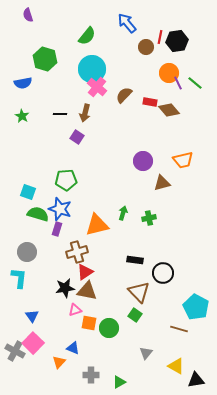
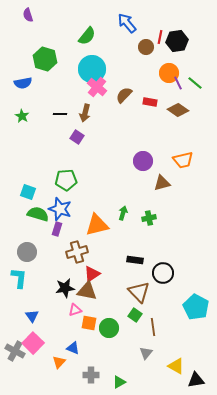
brown diamond at (169, 110): moved 9 px right; rotated 15 degrees counterclockwise
red triangle at (85, 272): moved 7 px right, 2 px down
brown line at (179, 329): moved 26 px left, 2 px up; rotated 66 degrees clockwise
